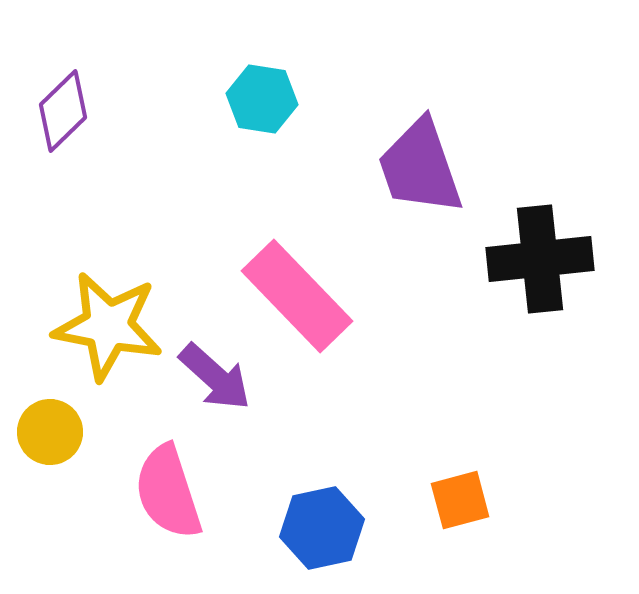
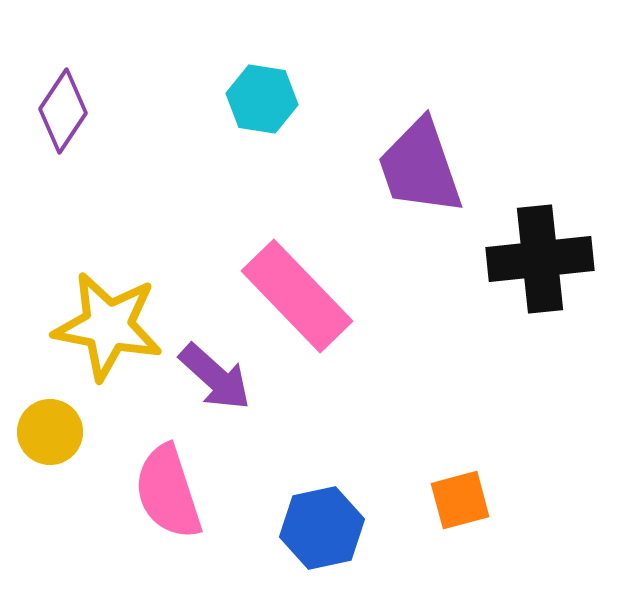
purple diamond: rotated 12 degrees counterclockwise
